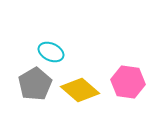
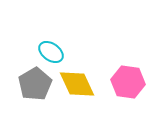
cyan ellipse: rotated 10 degrees clockwise
yellow diamond: moved 3 px left, 6 px up; rotated 24 degrees clockwise
